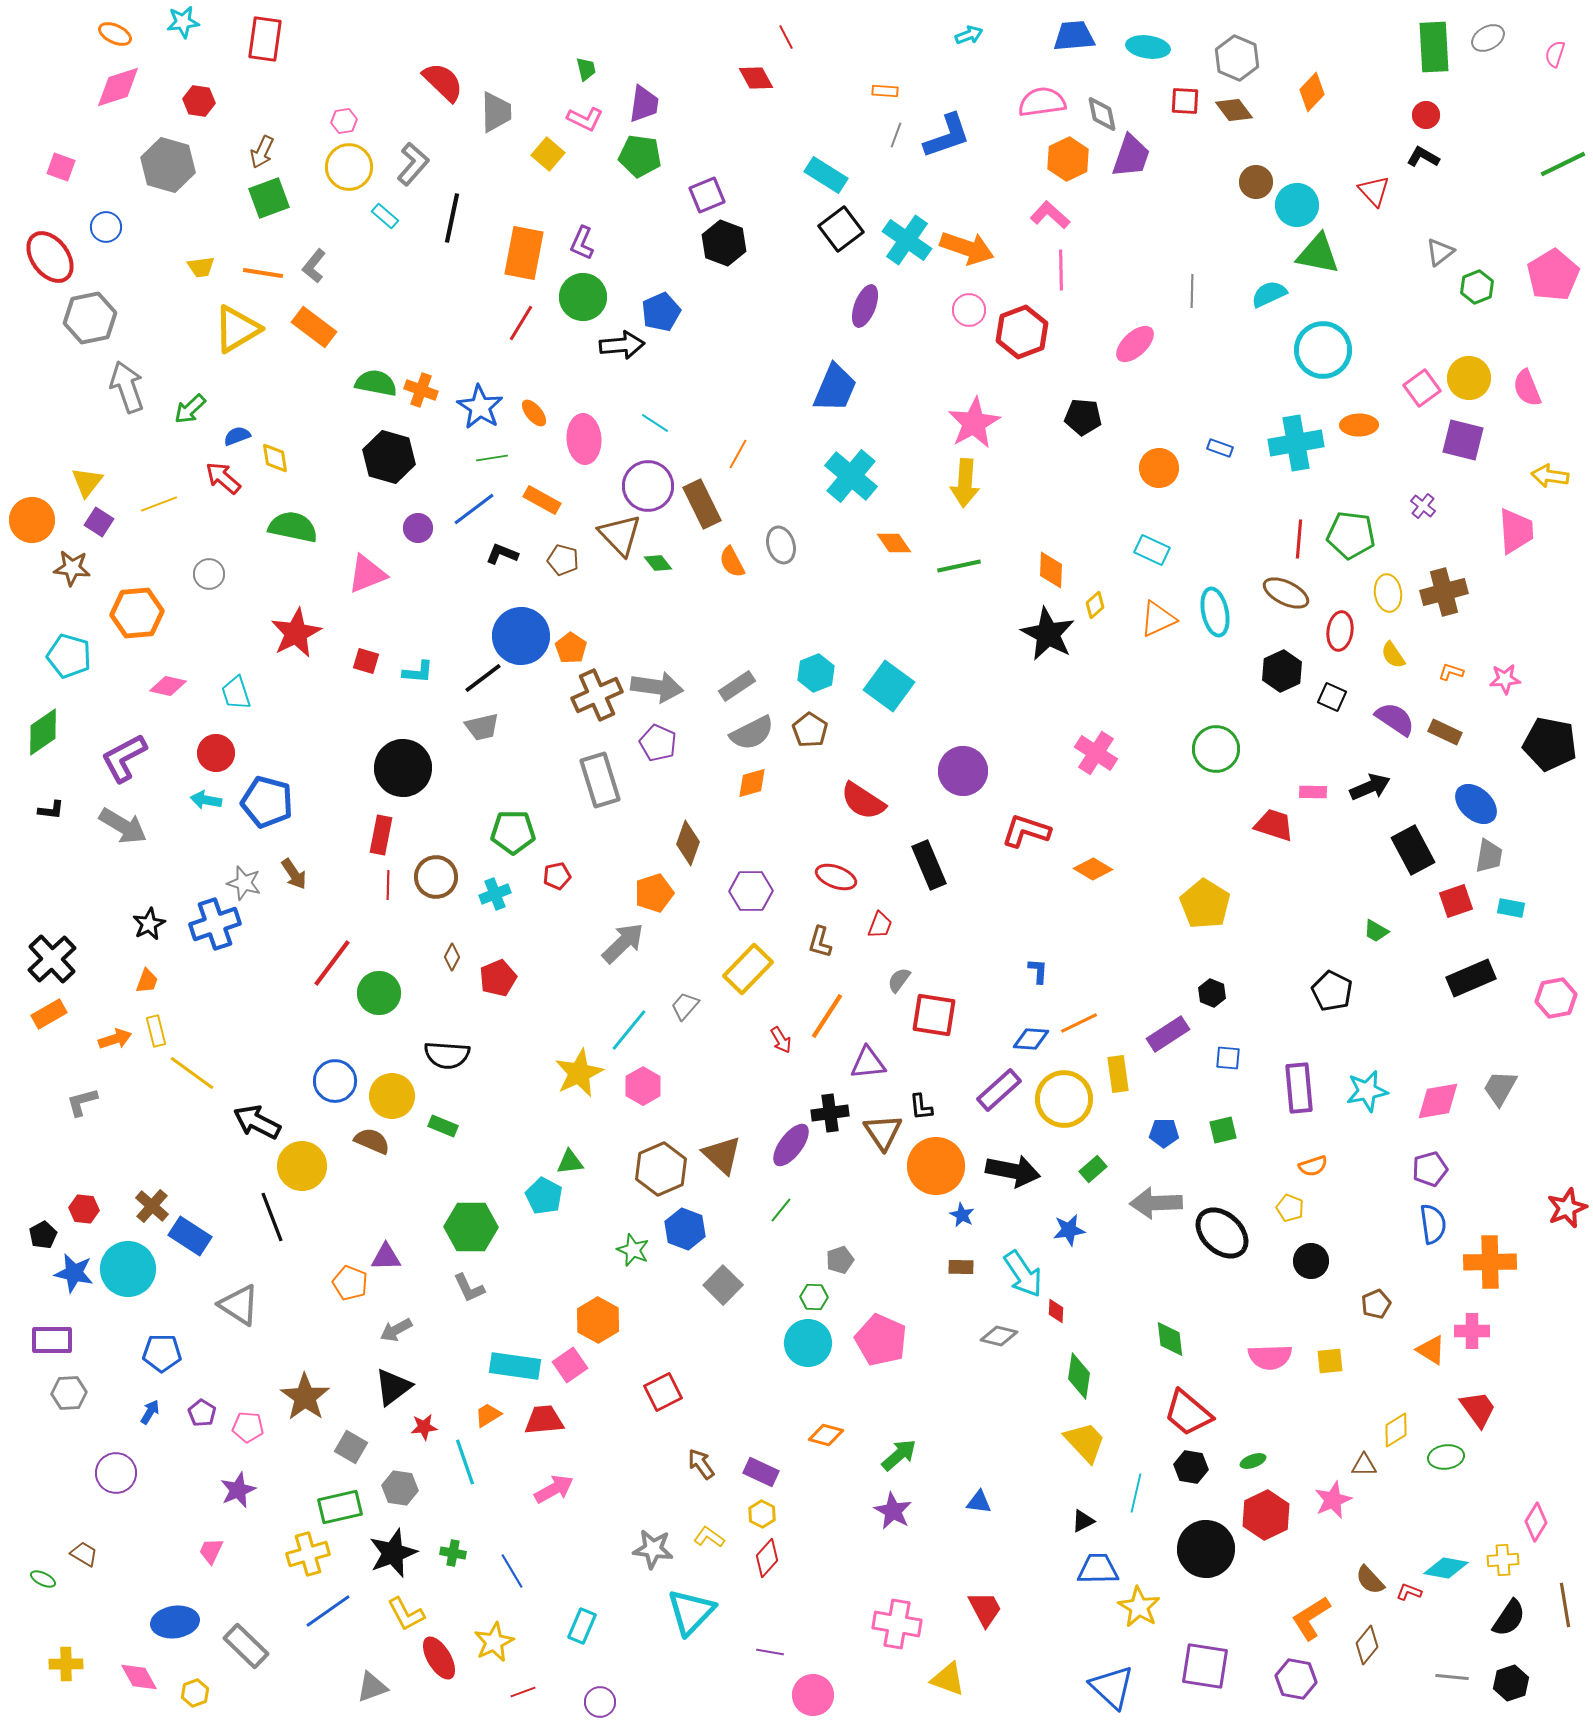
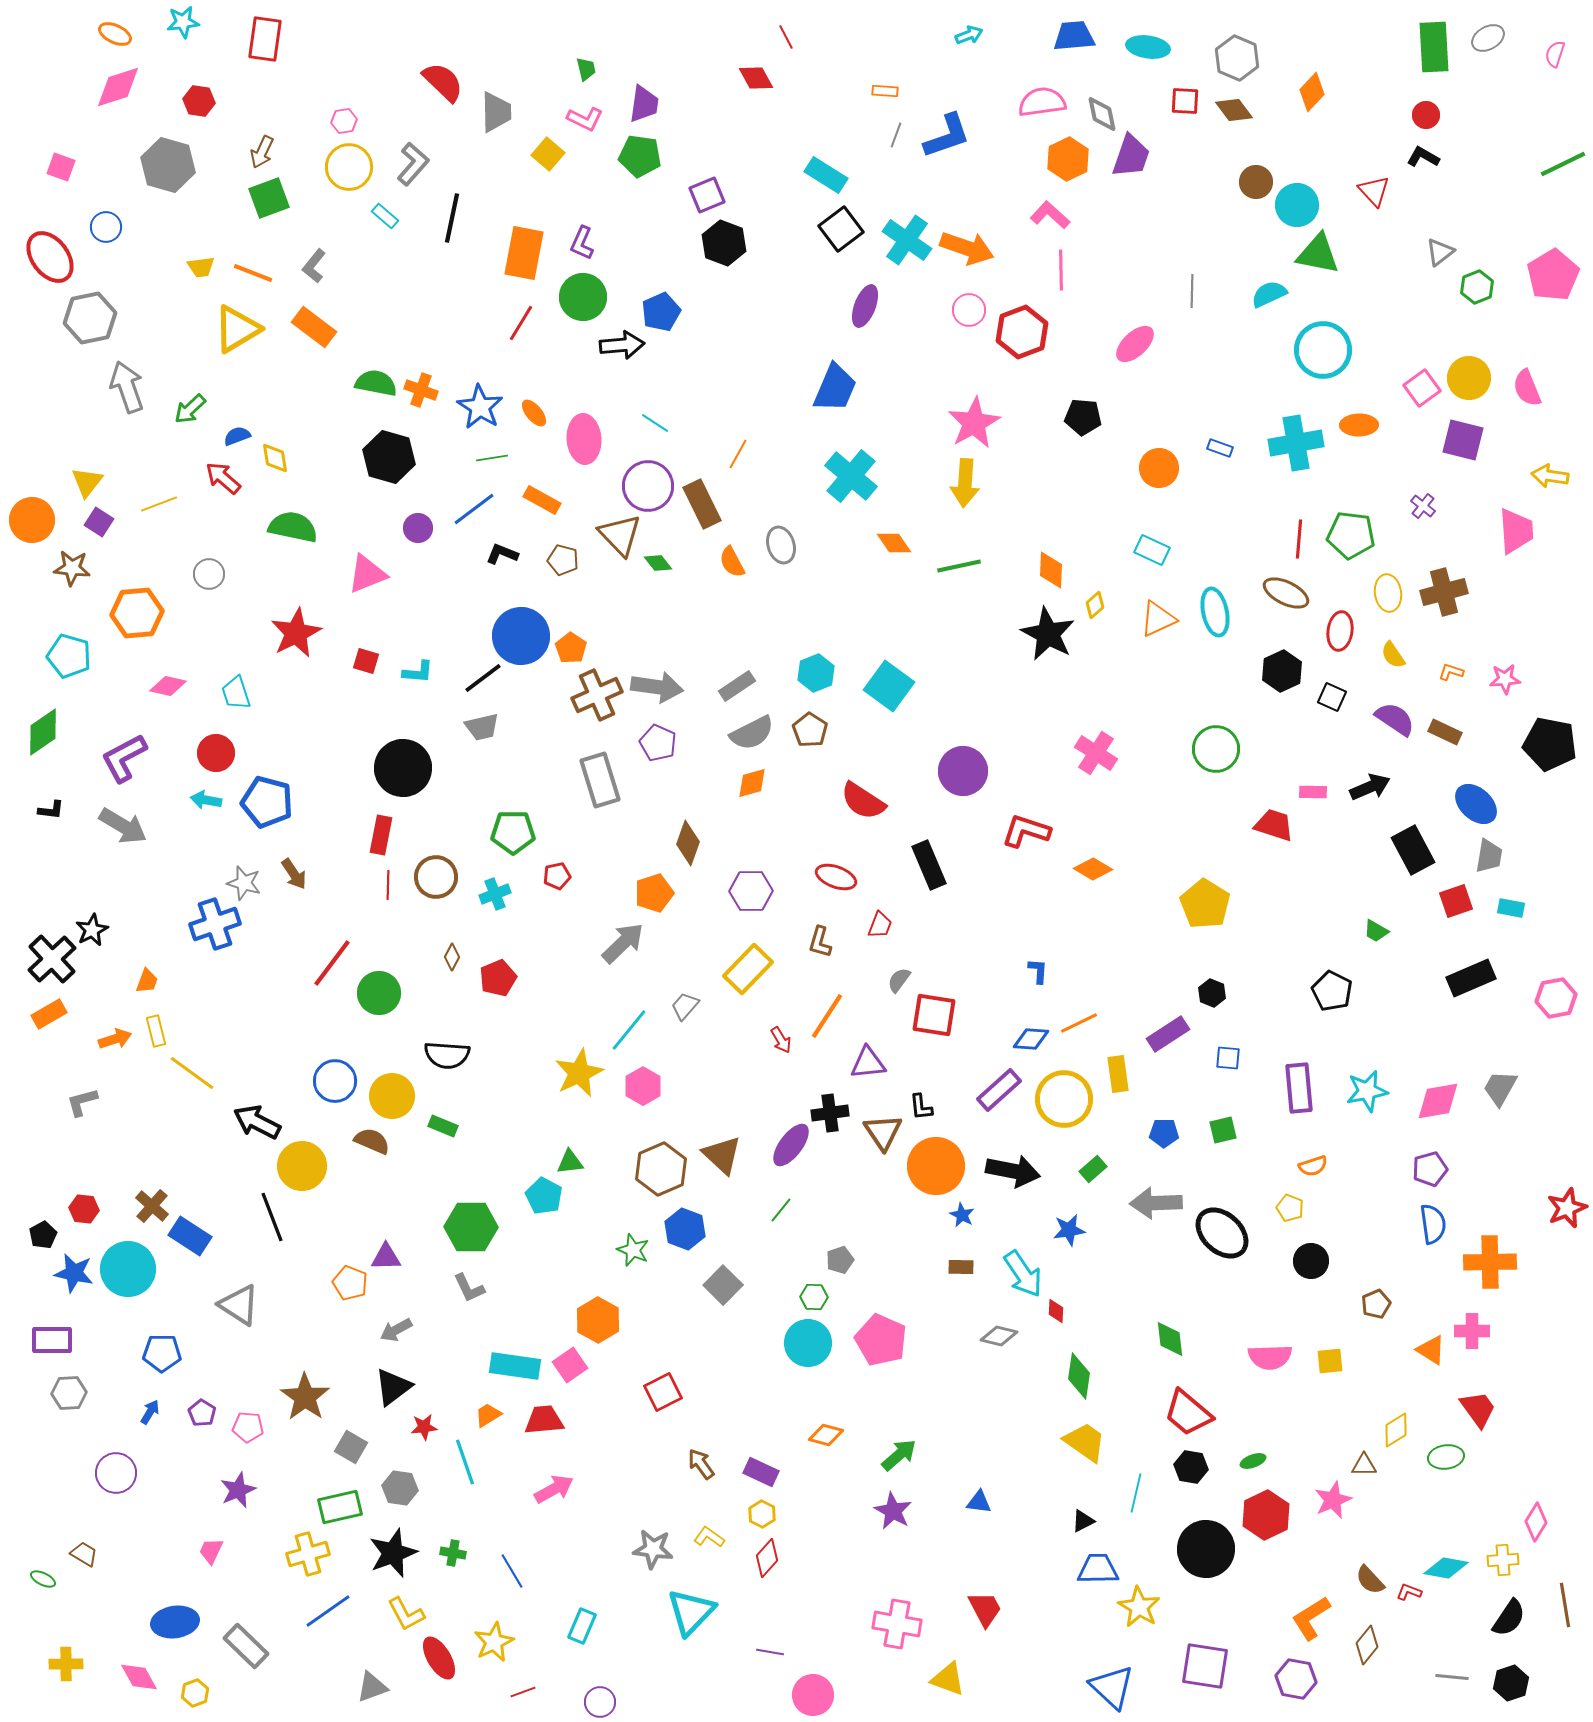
orange line at (263, 273): moved 10 px left; rotated 12 degrees clockwise
black star at (149, 924): moved 57 px left, 6 px down
yellow trapezoid at (1085, 1442): rotated 12 degrees counterclockwise
